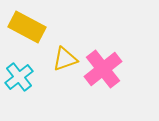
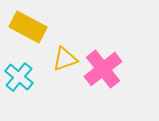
yellow rectangle: moved 1 px right
cyan cross: rotated 12 degrees counterclockwise
